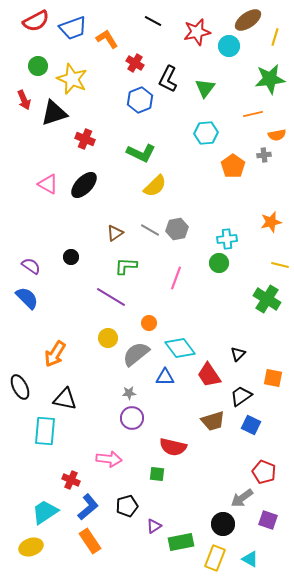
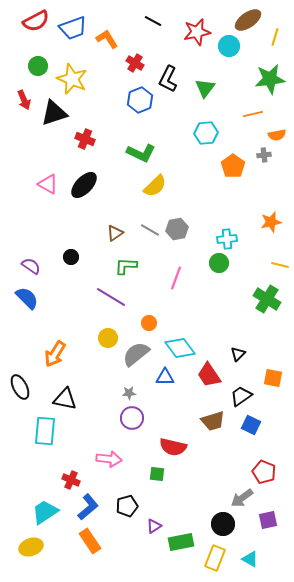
purple square at (268, 520): rotated 30 degrees counterclockwise
